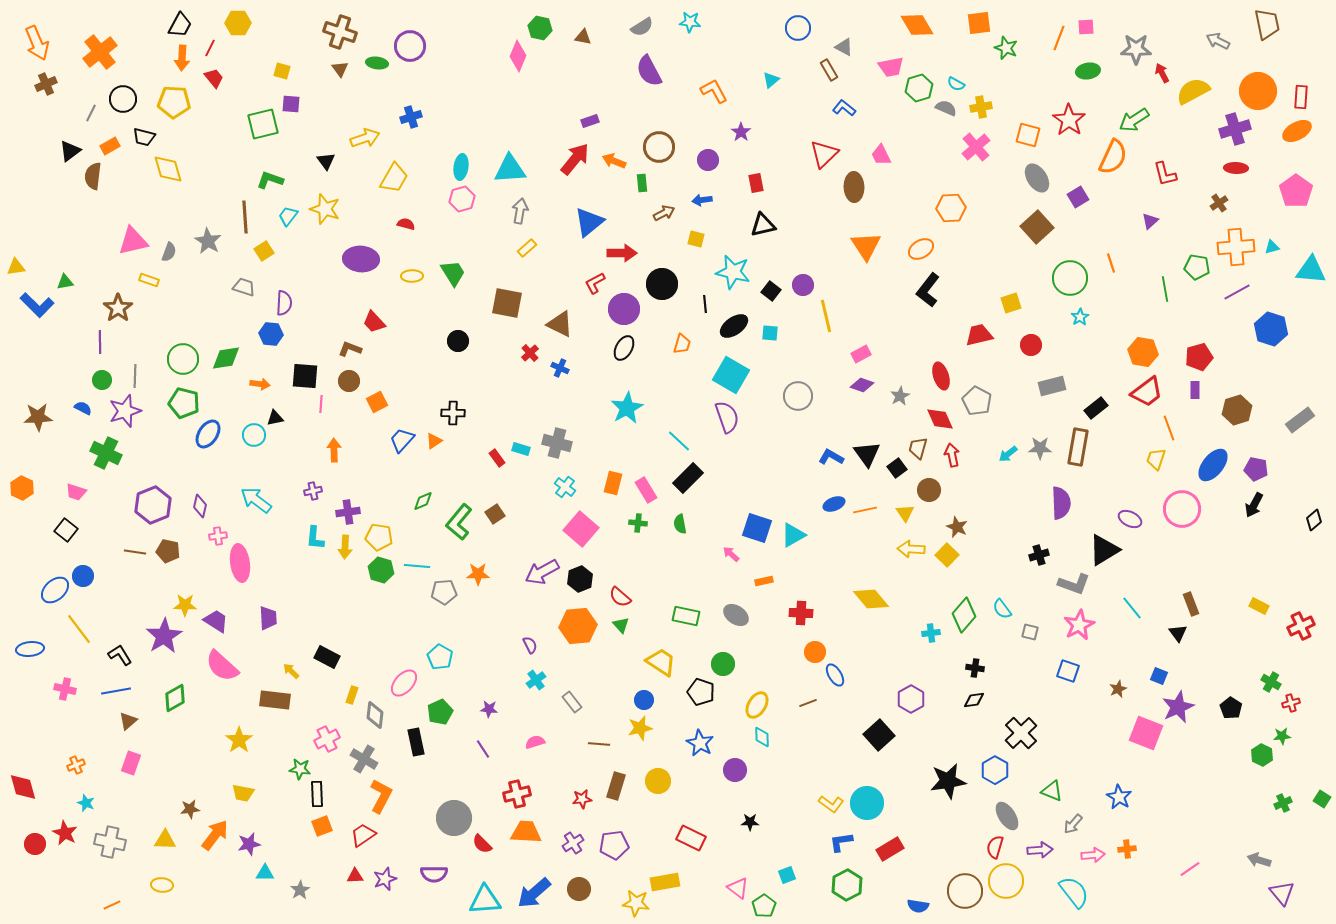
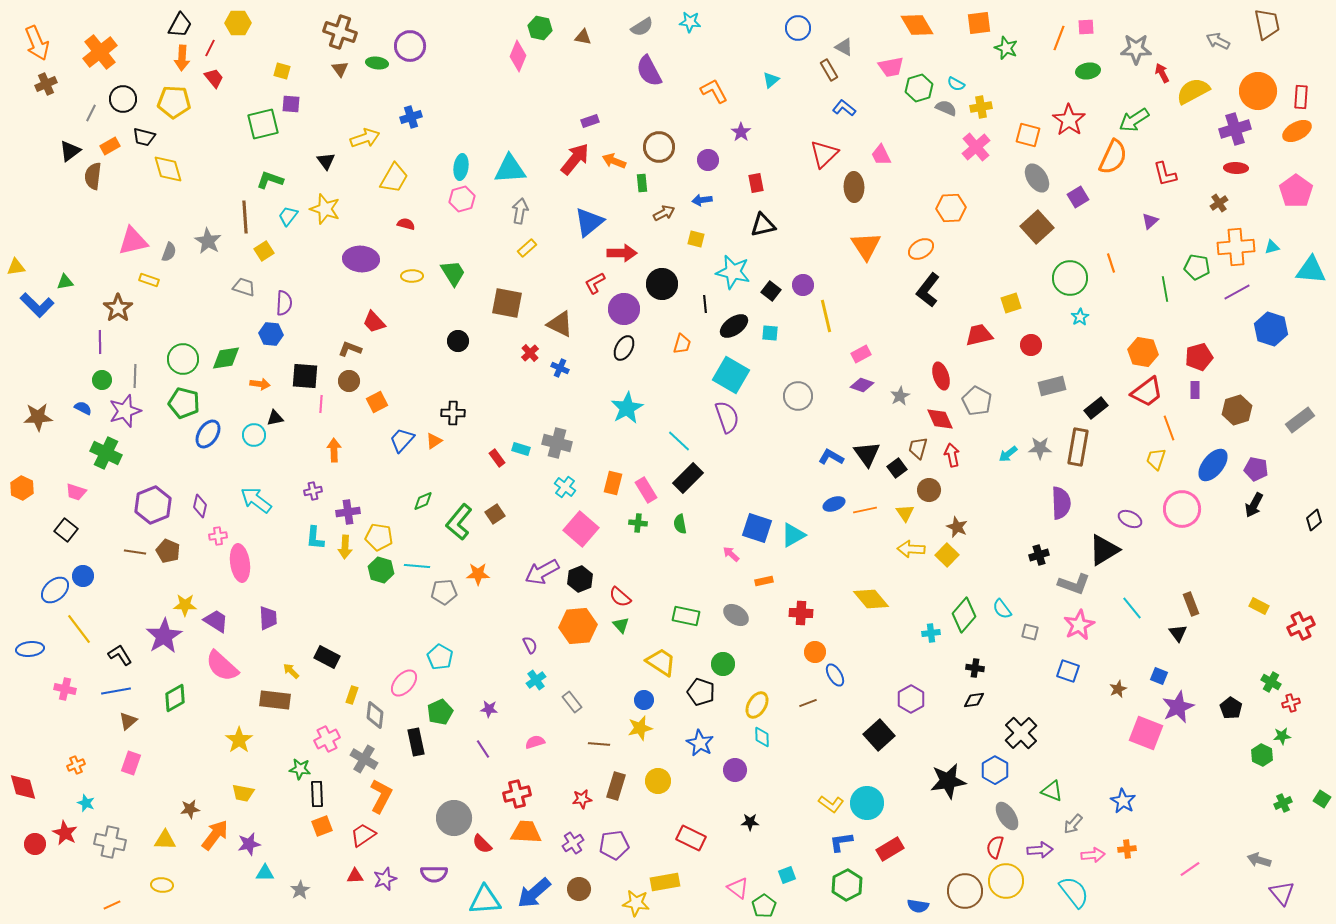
brown pentagon at (168, 551): rotated 10 degrees clockwise
blue star at (1119, 797): moved 4 px right, 4 px down
